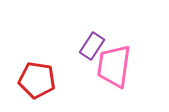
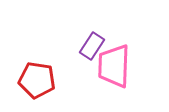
pink trapezoid: rotated 6 degrees counterclockwise
